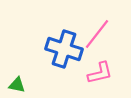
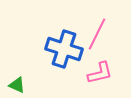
pink line: rotated 12 degrees counterclockwise
green triangle: rotated 12 degrees clockwise
